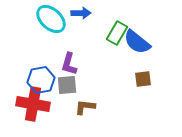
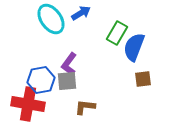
blue arrow: rotated 30 degrees counterclockwise
cyan ellipse: rotated 12 degrees clockwise
blue semicircle: moved 3 px left, 5 px down; rotated 72 degrees clockwise
purple L-shape: rotated 20 degrees clockwise
gray square: moved 4 px up
red cross: moved 5 px left
